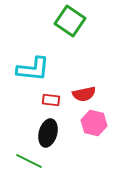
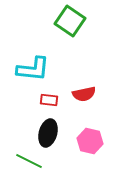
red rectangle: moved 2 px left
pink hexagon: moved 4 px left, 18 px down
